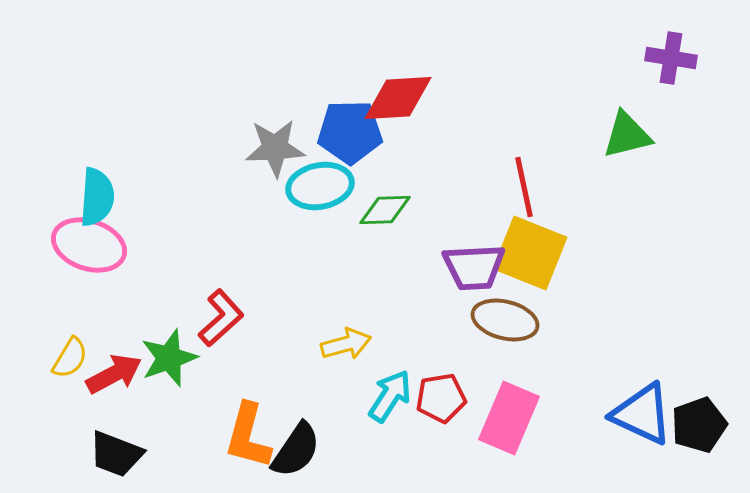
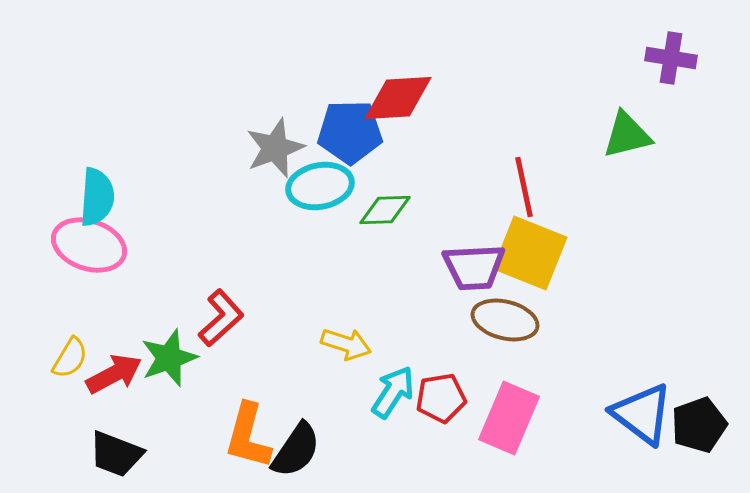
gray star: rotated 18 degrees counterclockwise
yellow arrow: rotated 33 degrees clockwise
cyan arrow: moved 3 px right, 4 px up
blue triangle: rotated 12 degrees clockwise
